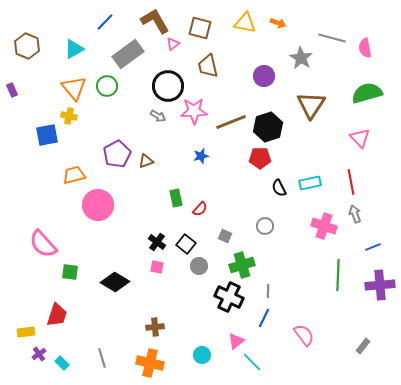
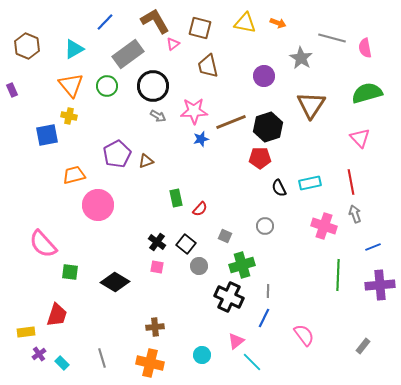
black circle at (168, 86): moved 15 px left
orange triangle at (74, 88): moved 3 px left, 3 px up
blue star at (201, 156): moved 17 px up
